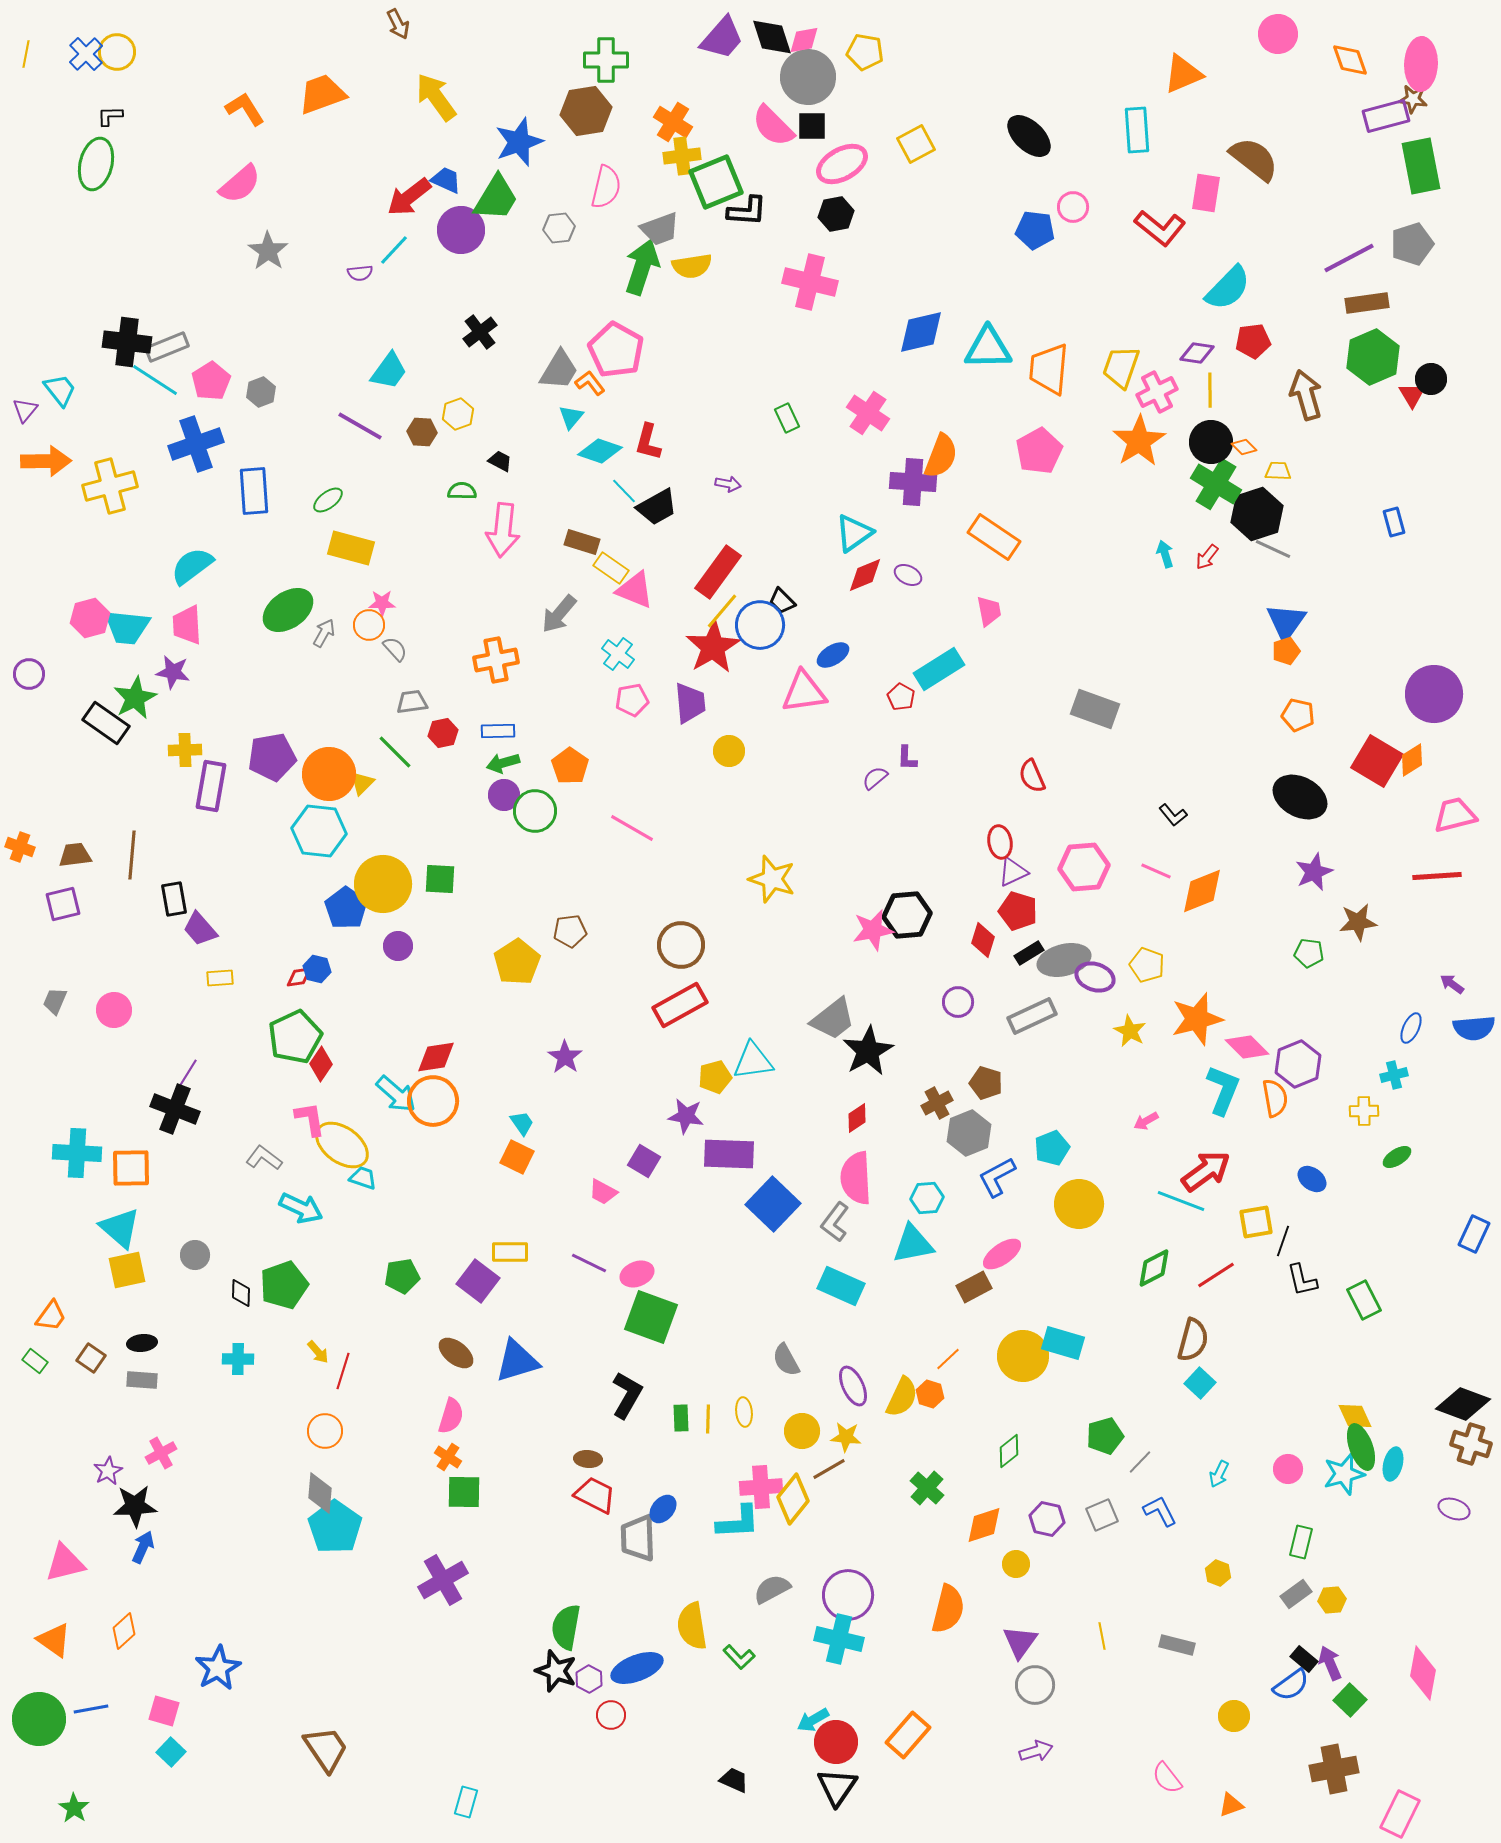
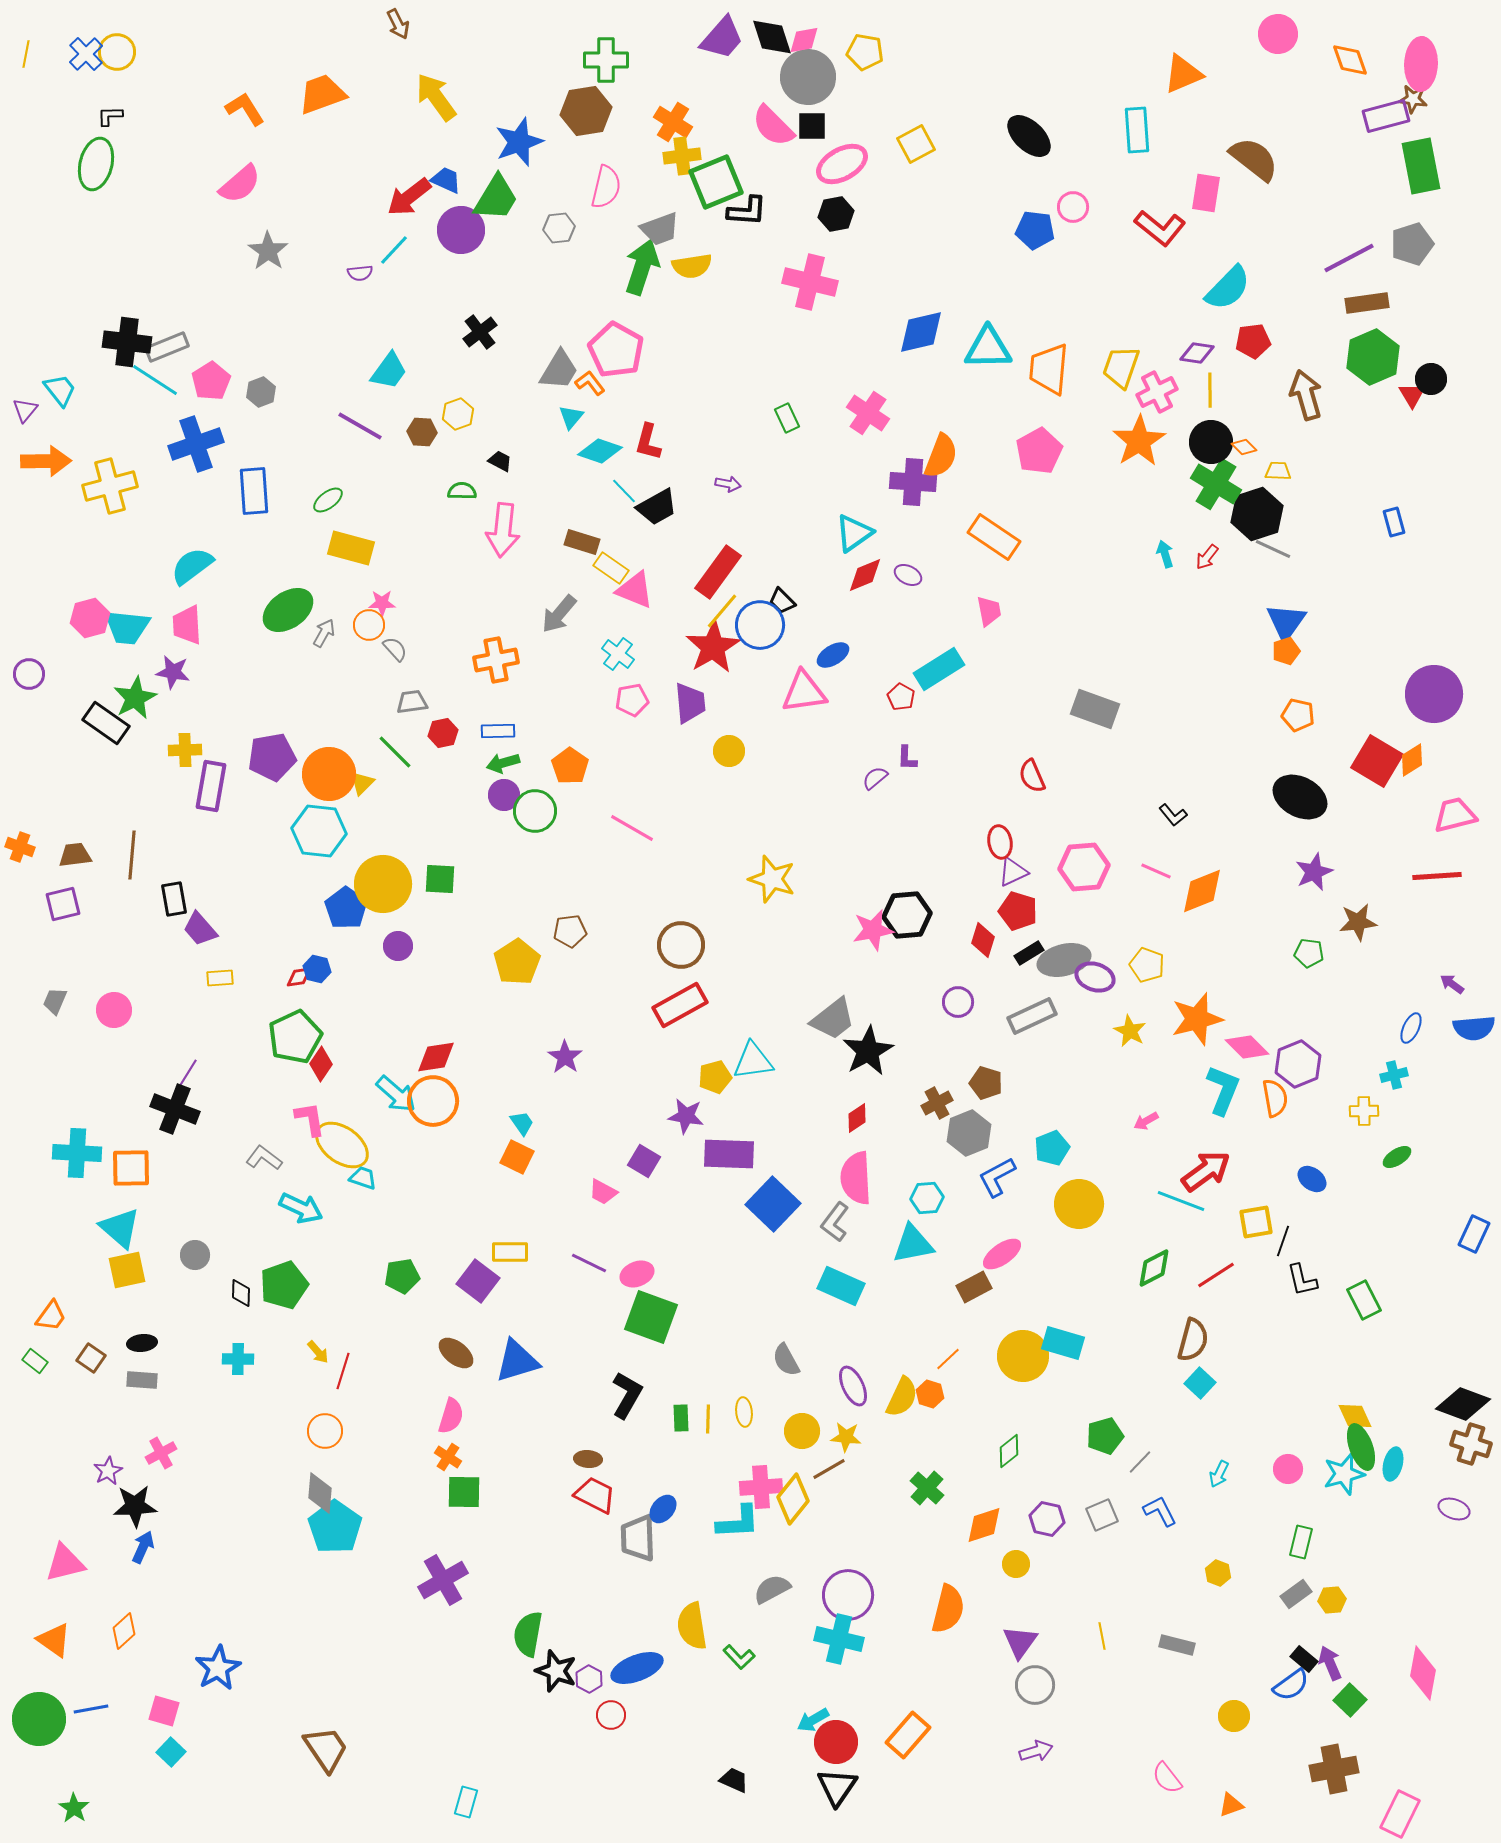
green semicircle at (566, 1627): moved 38 px left, 7 px down
